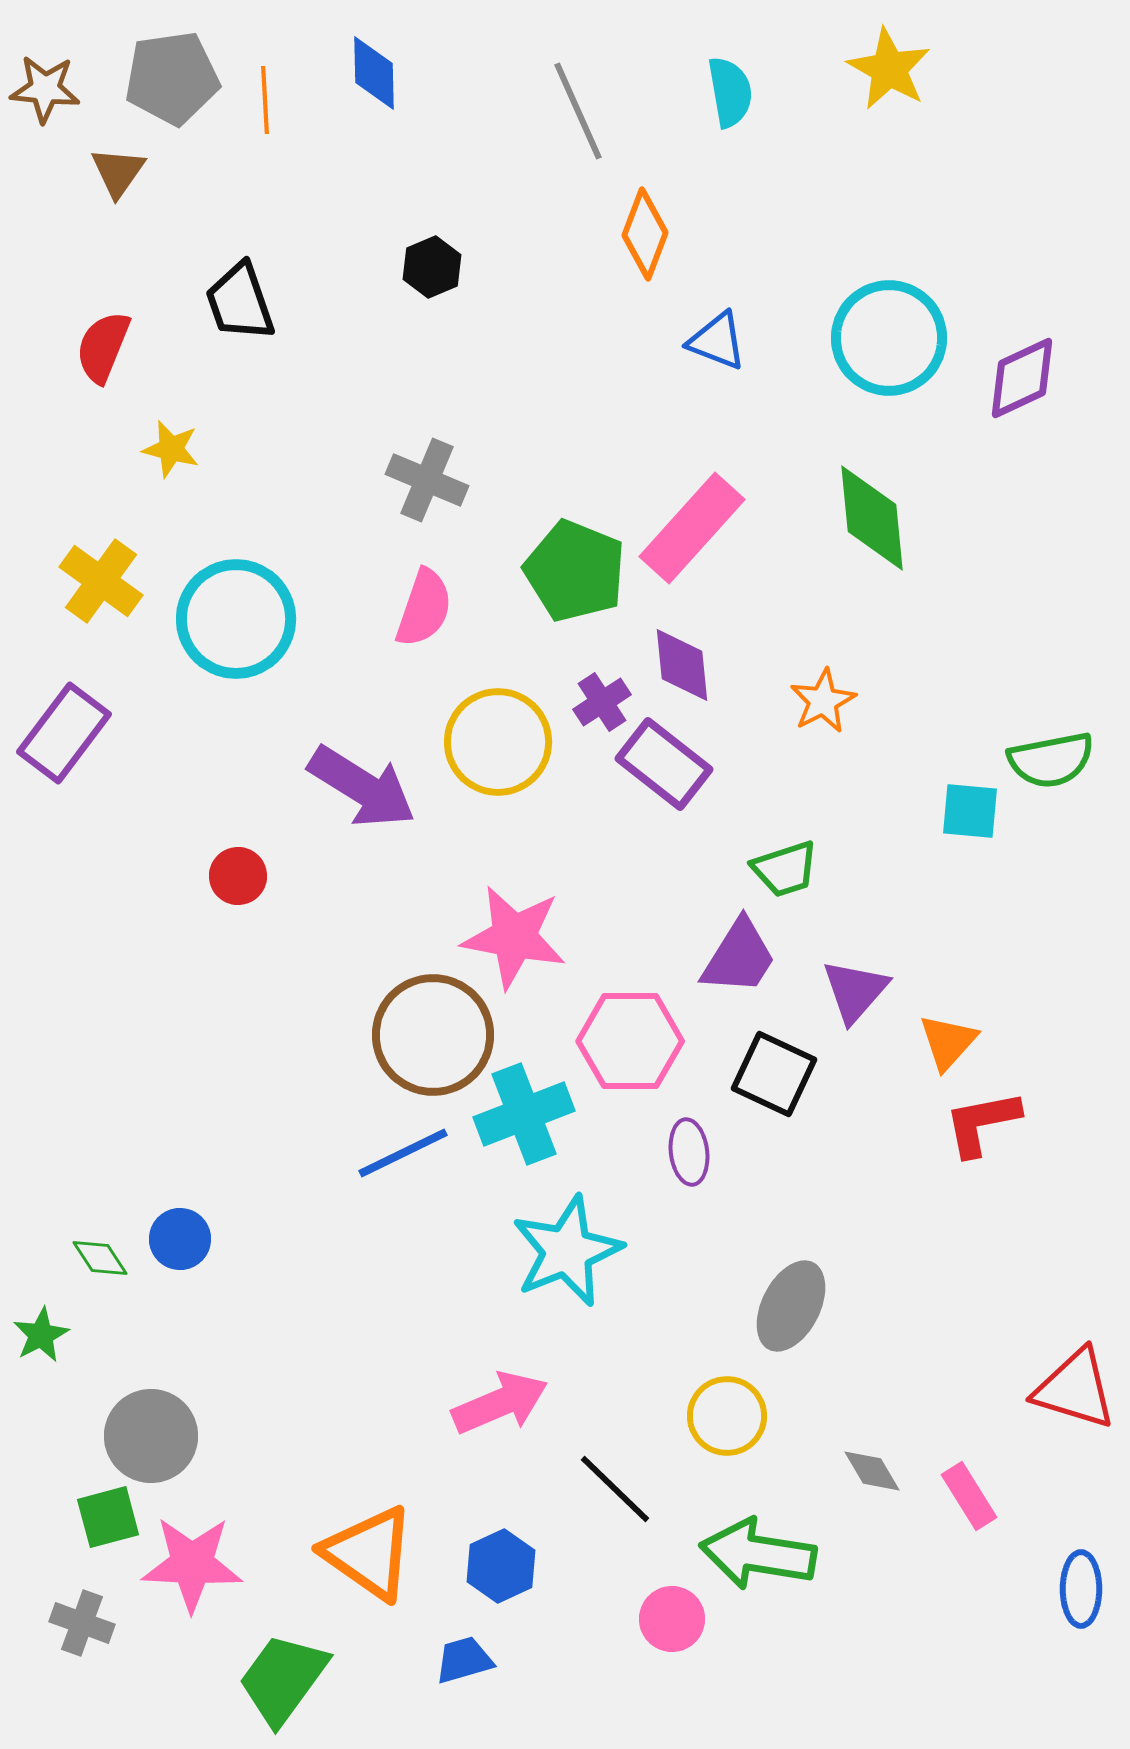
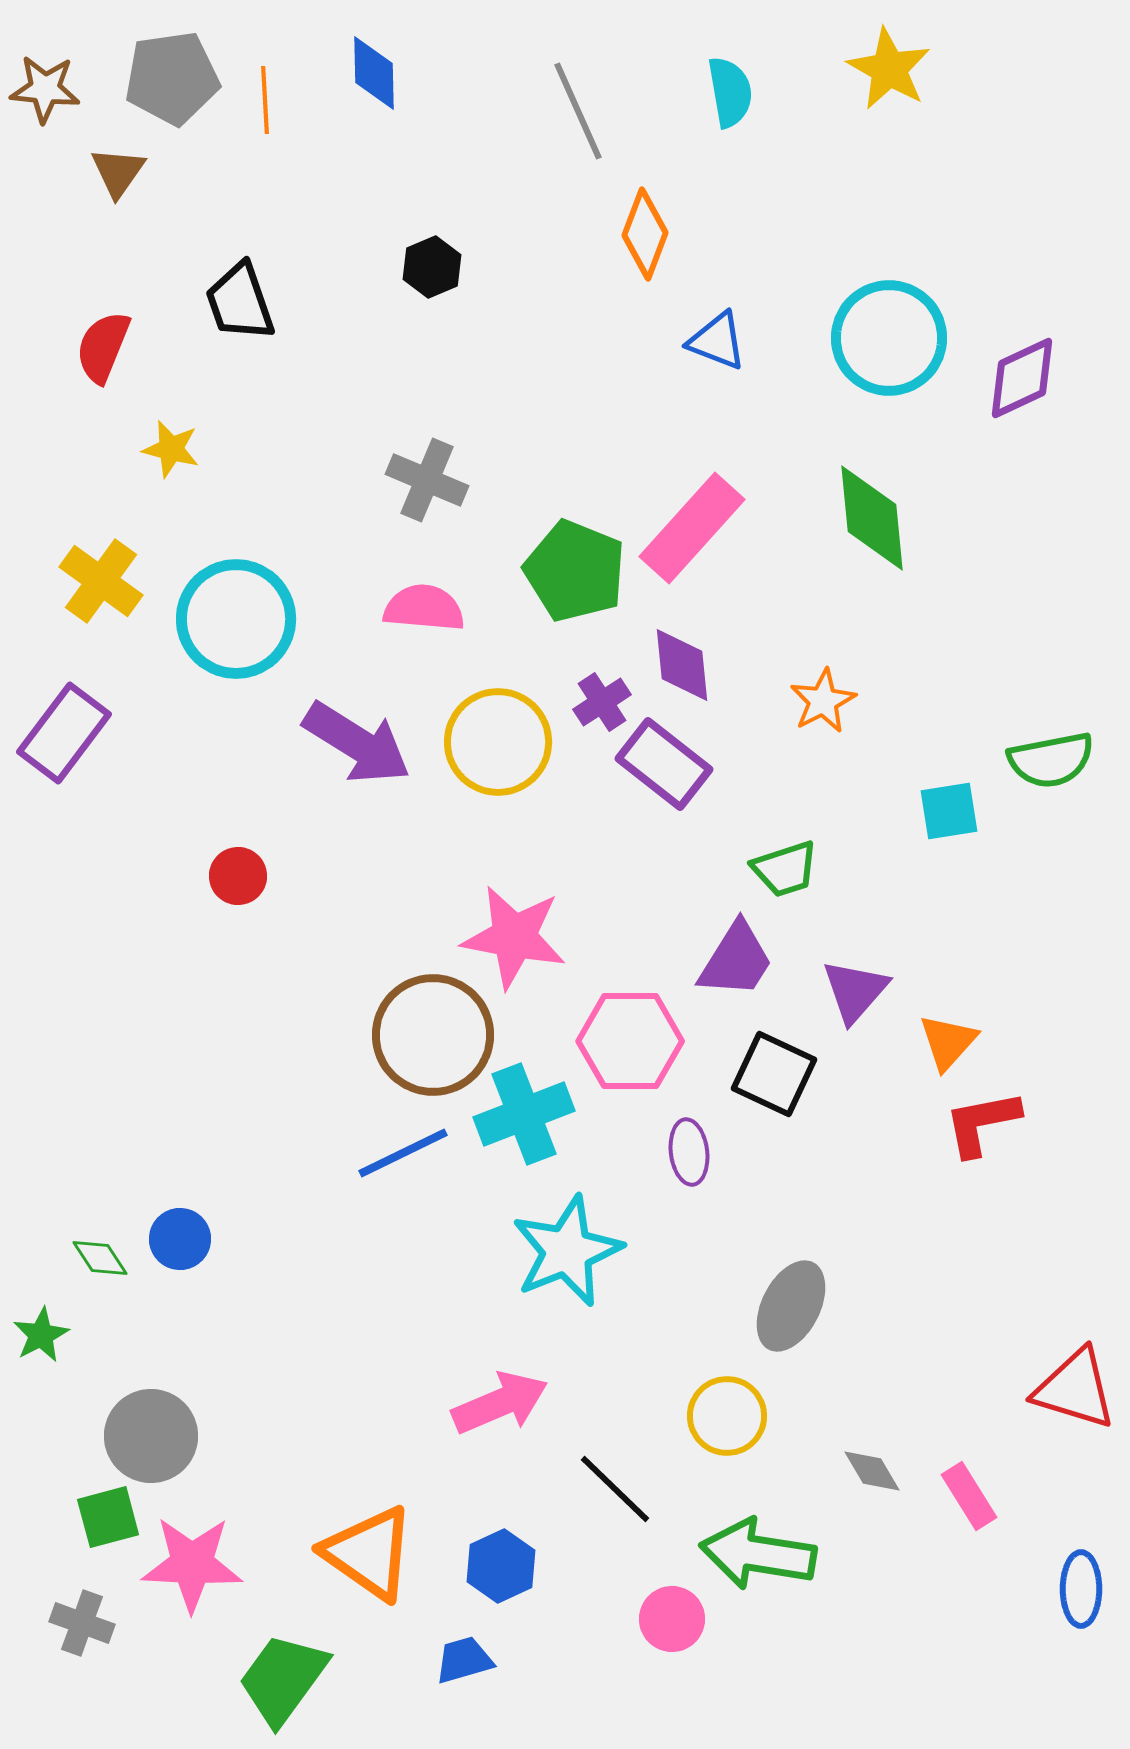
pink semicircle at (424, 608): rotated 104 degrees counterclockwise
purple arrow at (362, 787): moved 5 px left, 44 px up
cyan square at (970, 811): moved 21 px left; rotated 14 degrees counterclockwise
purple trapezoid at (739, 957): moved 3 px left, 3 px down
